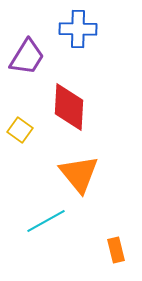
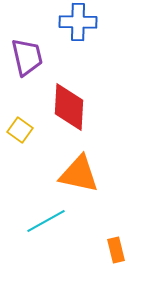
blue cross: moved 7 px up
purple trapezoid: rotated 45 degrees counterclockwise
orange triangle: rotated 39 degrees counterclockwise
